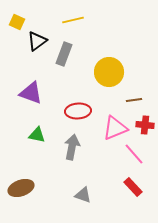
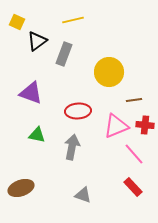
pink triangle: moved 1 px right, 2 px up
